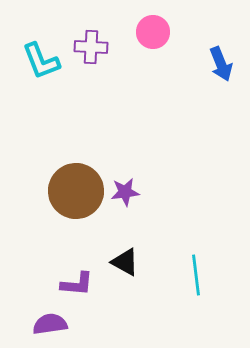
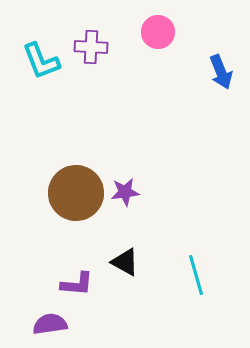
pink circle: moved 5 px right
blue arrow: moved 8 px down
brown circle: moved 2 px down
cyan line: rotated 9 degrees counterclockwise
